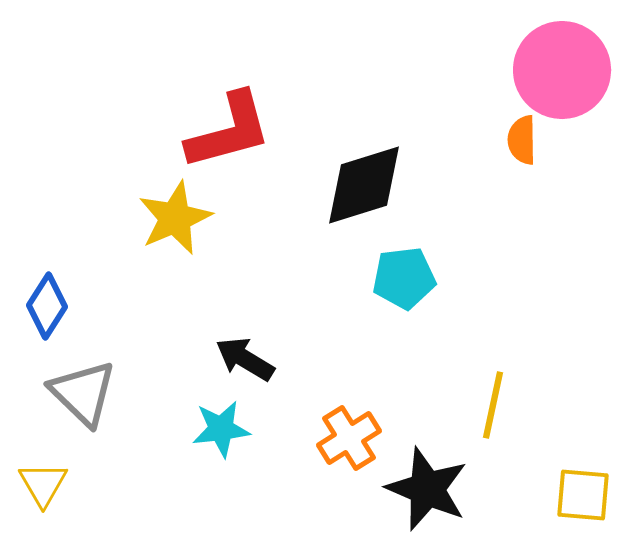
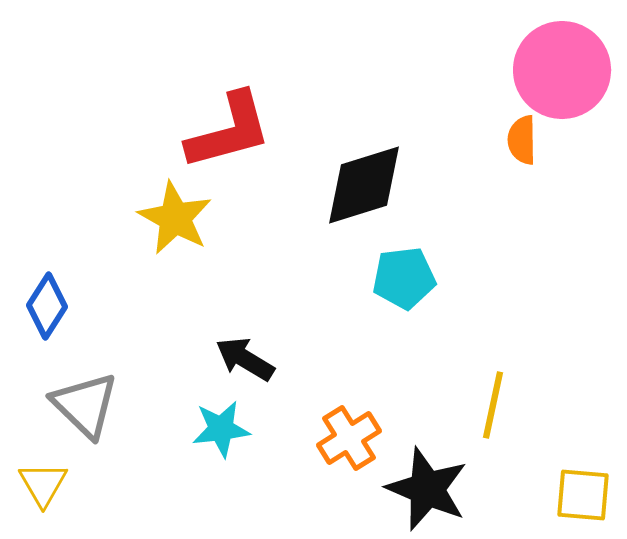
yellow star: rotated 20 degrees counterclockwise
gray triangle: moved 2 px right, 12 px down
